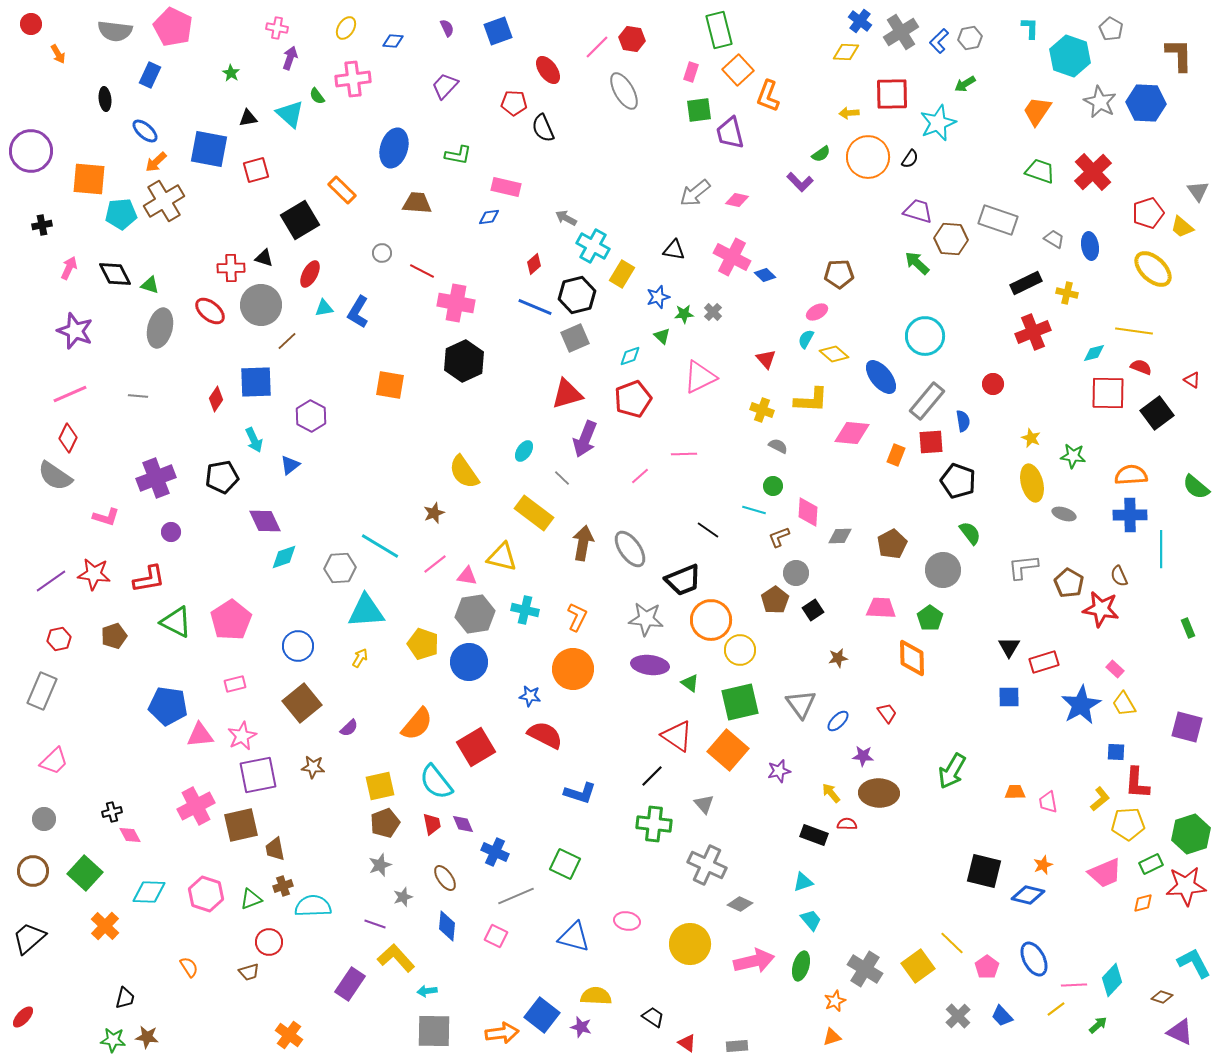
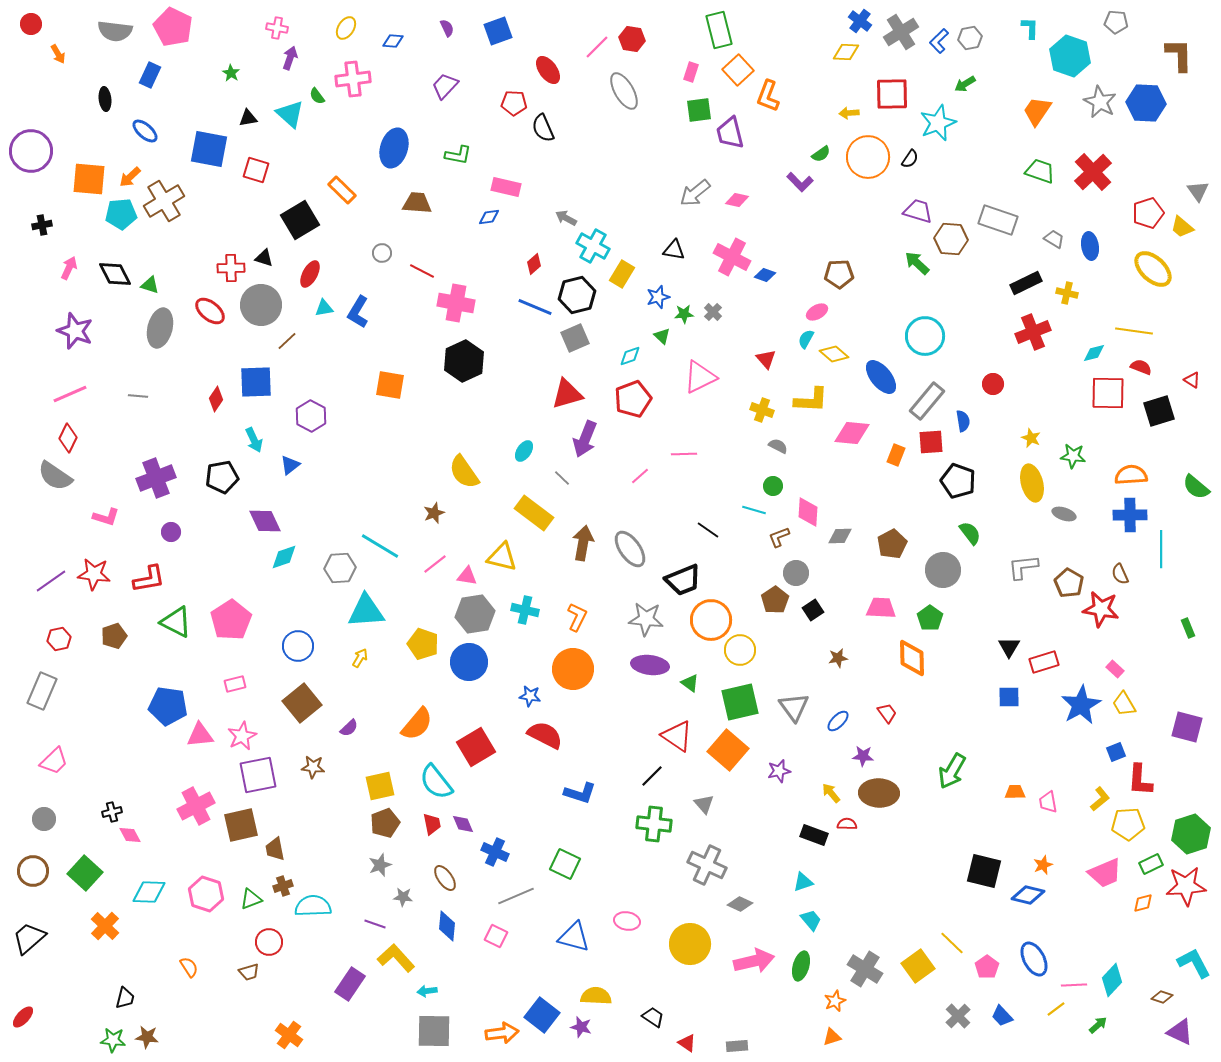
gray pentagon at (1111, 29): moved 5 px right, 7 px up; rotated 25 degrees counterclockwise
orange arrow at (156, 162): moved 26 px left, 15 px down
red square at (256, 170): rotated 32 degrees clockwise
blue diamond at (765, 275): rotated 25 degrees counterclockwise
black square at (1157, 413): moved 2 px right, 2 px up; rotated 20 degrees clockwise
brown semicircle at (1119, 576): moved 1 px right, 2 px up
gray triangle at (801, 704): moved 7 px left, 3 px down
blue square at (1116, 752): rotated 24 degrees counterclockwise
red L-shape at (1137, 783): moved 3 px right, 3 px up
gray star at (403, 897): rotated 24 degrees clockwise
